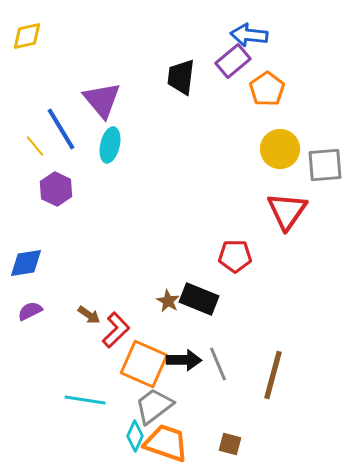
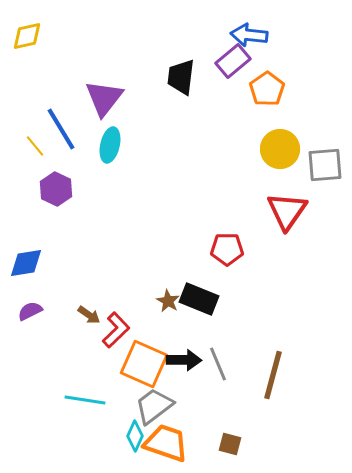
purple triangle: moved 2 px right, 2 px up; rotated 18 degrees clockwise
red pentagon: moved 8 px left, 7 px up
